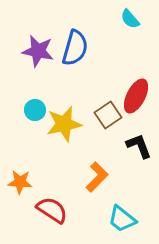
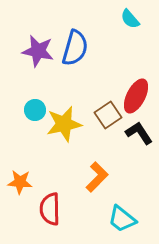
black L-shape: moved 13 px up; rotated 12 degrees counterclockwise
red semicircle: moved 2 px left, 1 px up; rotated 124 degrees counterclockwise
